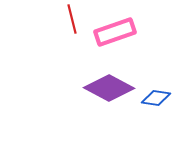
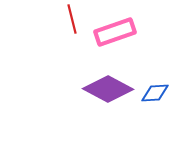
purple diamond: moved 1 px left, 1 px down
blue diamond: moved 1 px left, 5 px up; rotated 12 degrees counterclockwise
